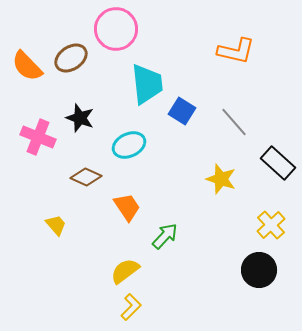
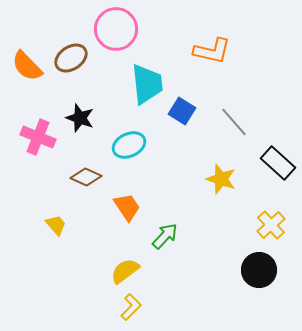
orange L-shape: moved 24 px left
